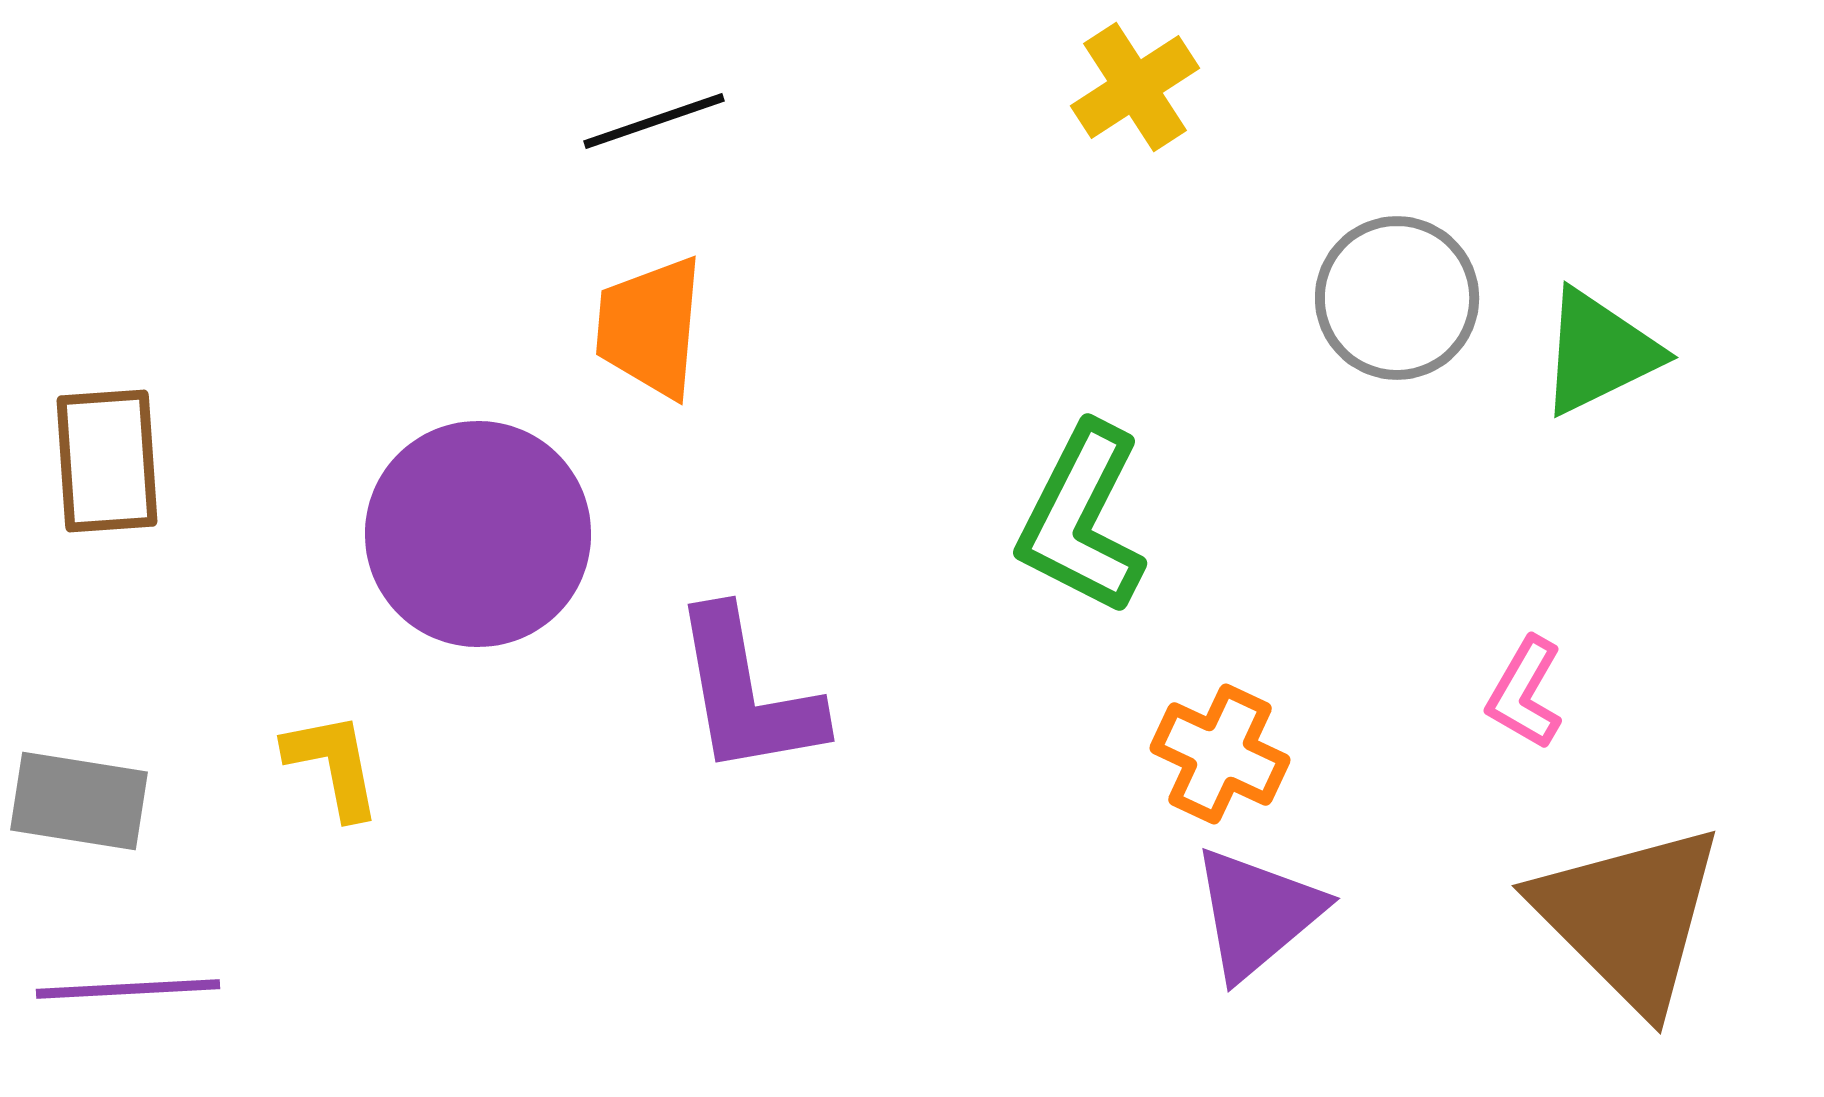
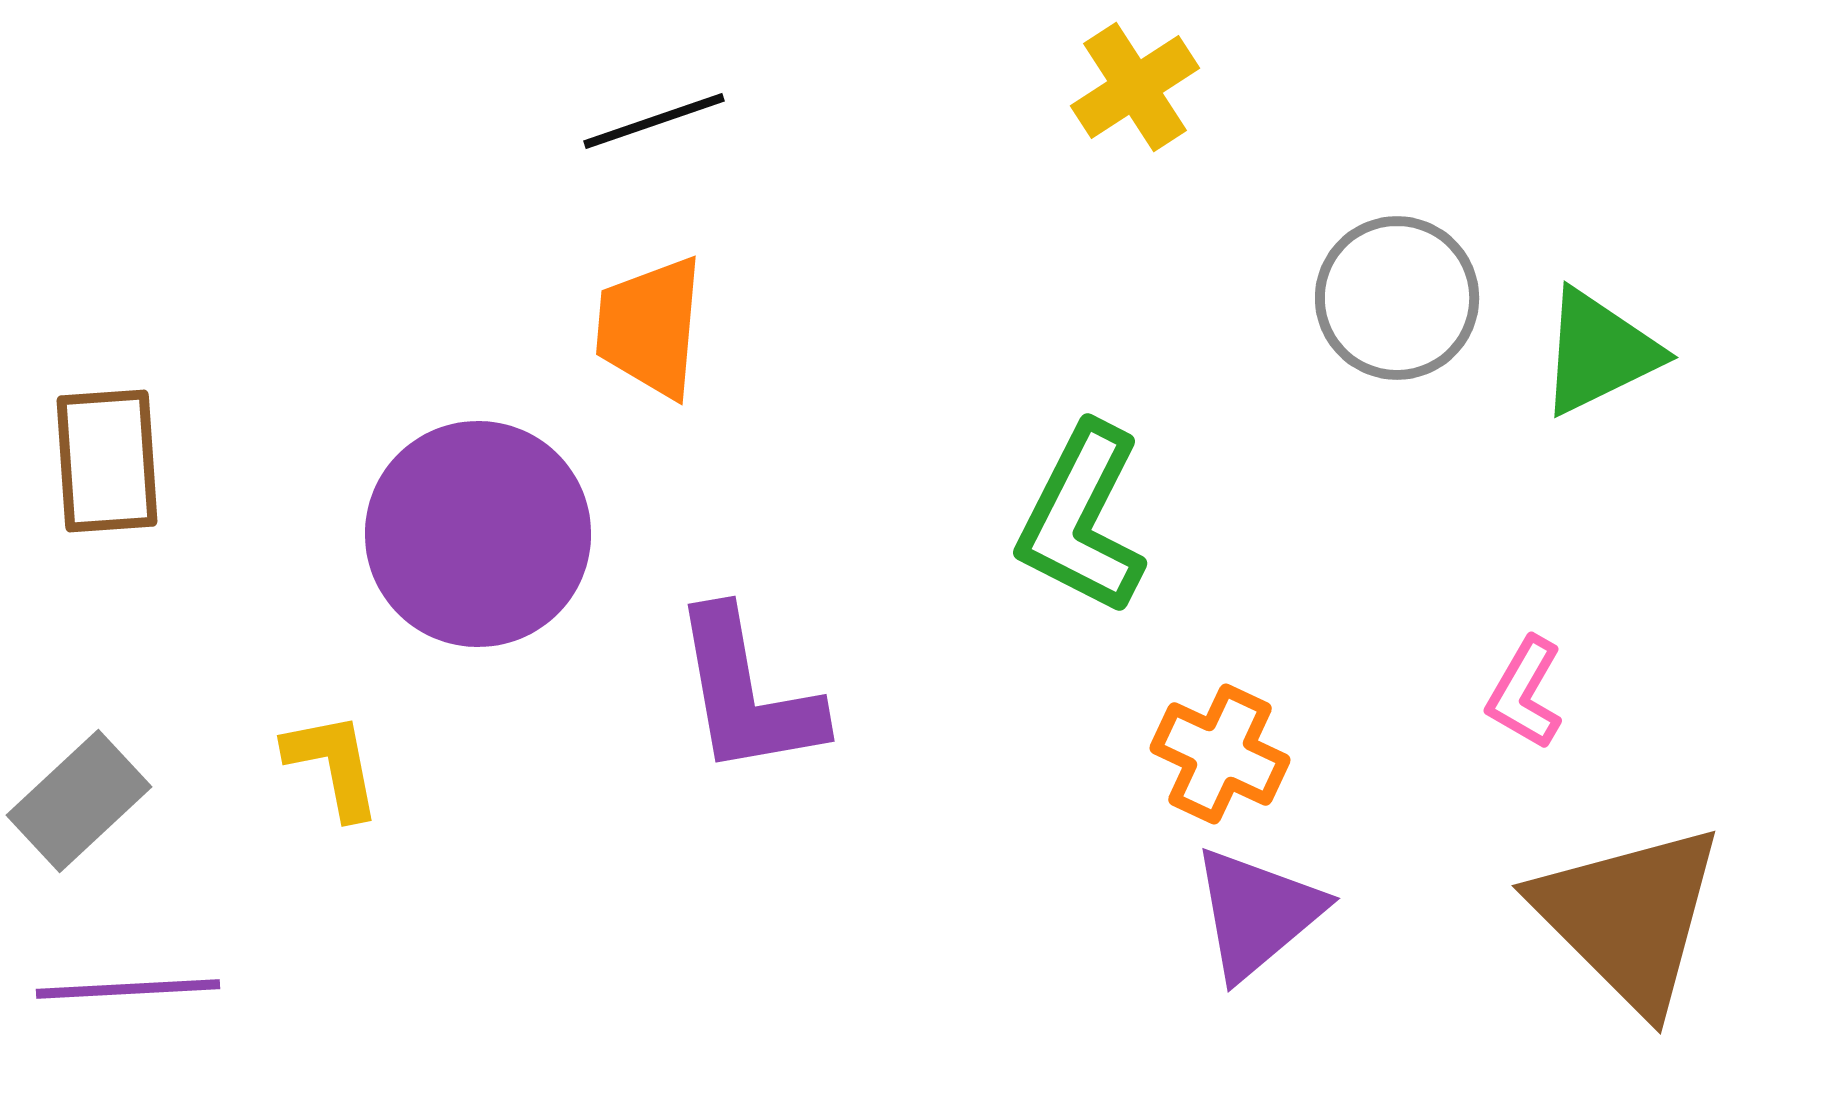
gray rectangle: rotated 52 degrees counterclockwise
